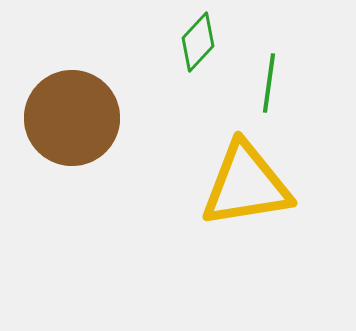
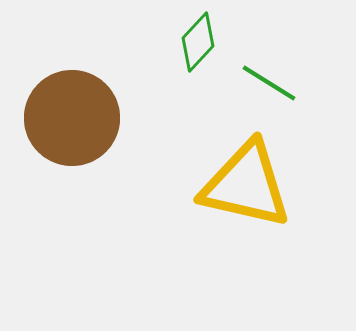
green line: rotated 66 degrees counterclockwise
yellow triangle: rotated 22 degrees clockwise
